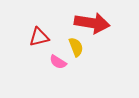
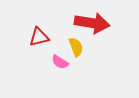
pink semicircle: moved 2 px right
